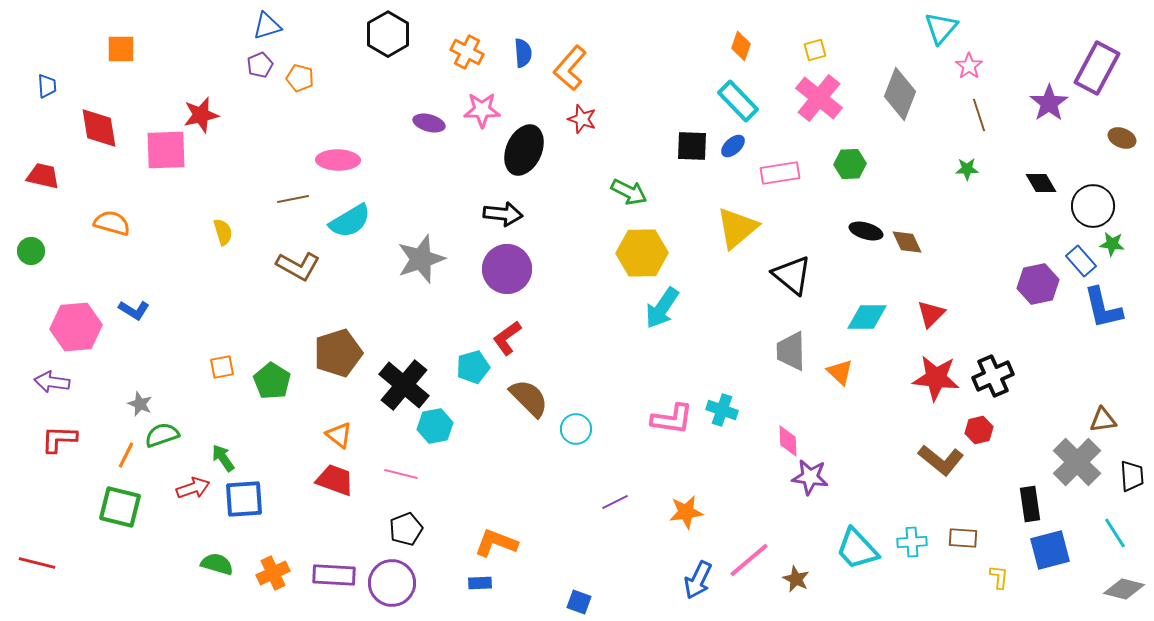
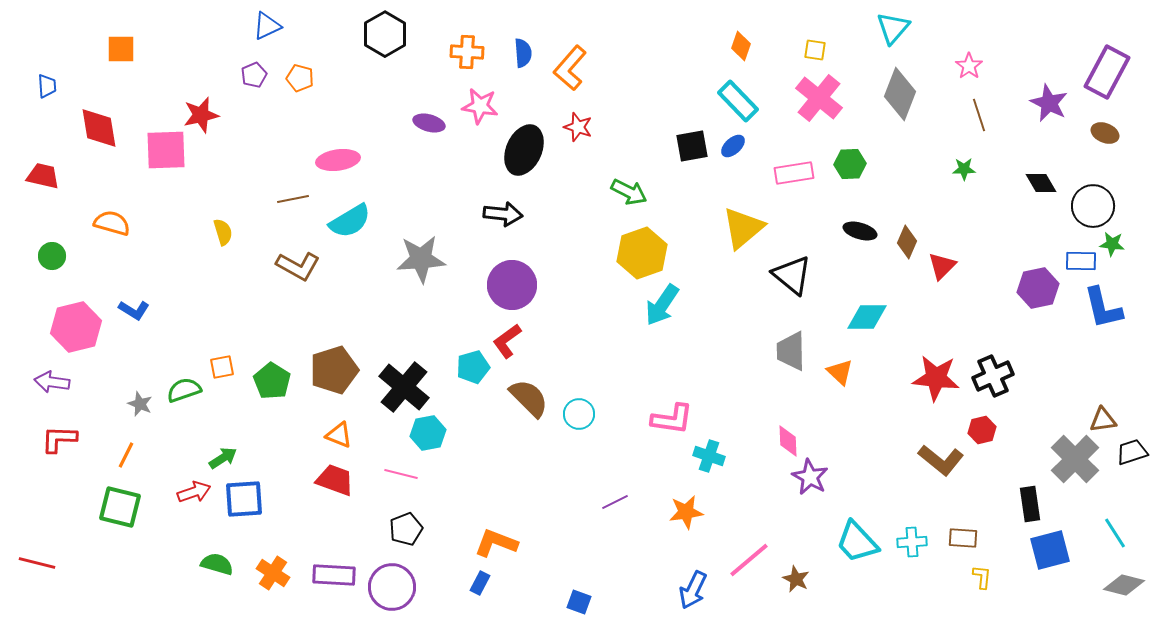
blue triangle at (267, 26): rotated 8 degrees counterclockwise
cyan triangle at (941, 28): moved 48 px left
black hexagon at (388, 34): moved 3 px left
yellow square at (815, 50): rotated 25 degrees clockwise
orange cross at (467, 52): rotated 24 degrees counterclockwise
purple pentagon at (260, 65): moved 6 px left, 10 px down
purple rectangle at (1097, 68): moved 10 px right, 4 px down
purple star at (1049, 103): rotated 12 degrees counterclockwise
pink star at (482, 110): moved 2 px left, 4 px up; rotated 9 degrees clockwise
red star at (582, 119): moved 4 px left, 8 px down
brown ellipse at (1122, 138): moved 17 px left, 5 px up
black square at (692, 146): rotated 12 degrees counterclockwise
pink ellipse at (338, 160): rotated 9 degrees counterclockwise
green star at (967, 169): moved 3 px left
pink rectangle at (780, 173): moved 14 px right
yellow triangle at (737, 228): moved 6 px right
black ellipse at (866, 231): moved 6 px left
brown diamond at (907, 242): rotated 48 degrees clockwise
green circle at (31, 251): moved 21 px right, 5 px down
yellow hexagon at (642, 253): rotated 18 degrees counterclockwise
gray star at (421, 259): rotated 15 degrees clockwise
blue rectangle at (1081, 261): rotated 48 degrees counterclockwise
purple circle at (507, 269): moved 5 px right, 16 px down
purple hexagon at (1038, 284): moved 4 px down
cyan arrow at (662, 308): moved 3 px up
red triangle at (931, 314): moved 11 px right, 48 px up
pink hexagon at (76, 327): rotated 9 degrees counterclockwise
red L-shape at (507, 338): moved 3 px down
brown pentagon at (338, 353): moved 4 px left, 17 px down
black cross at (404, 385): moved 2 px down
cyan cross at (722, 410): moved 13 px left, 46 px down
cyan hexagon at (435, 426): moved 7 px left, 7 px down
cyan circle at (576, 429): moved 3 px right, 15 px up
red hexagon at (979, 430): moved 3 px right
green semicircle at (162, 435): moved 22 px right, 45 px up
orange triangle at (339, 435): rotated 16 degrees counterclockwise
green arrow at (223, 458): rotated 92 degrees clockwise
gray cross at (1077, 462): moved 2 px left, 3 px up
black trapezoid at (1132, 476): moved 24 px up; rotated 104 degrees counterclockwise
purple star at (810, 477): rotated 21 degrees clockwise
red arrow at (193, 488): moved 1 px right, 4 px down
cyan trapezoid at (857, 549): moved 7 px up
orange cross at (273, 573): rotated 32 degrees counterclockwise
yellow L-shape at (999, 577): moved 17 px left
blue arrow at (698, 580): moved 5 px left, 10 px down
purple circle at (392, 583): moved 4 px down
blue rectangle at (480, 583): rotated 60 degrees counterclockwise
gray diamond at (1124, 589): moved 4 px up
